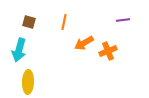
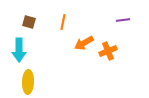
orange line: moved 1 px left
cyan arrow: rotated 15 degrees counterclockwise
